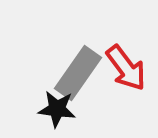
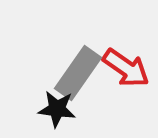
red arrow: rotated 18 degrees counterclockwise
